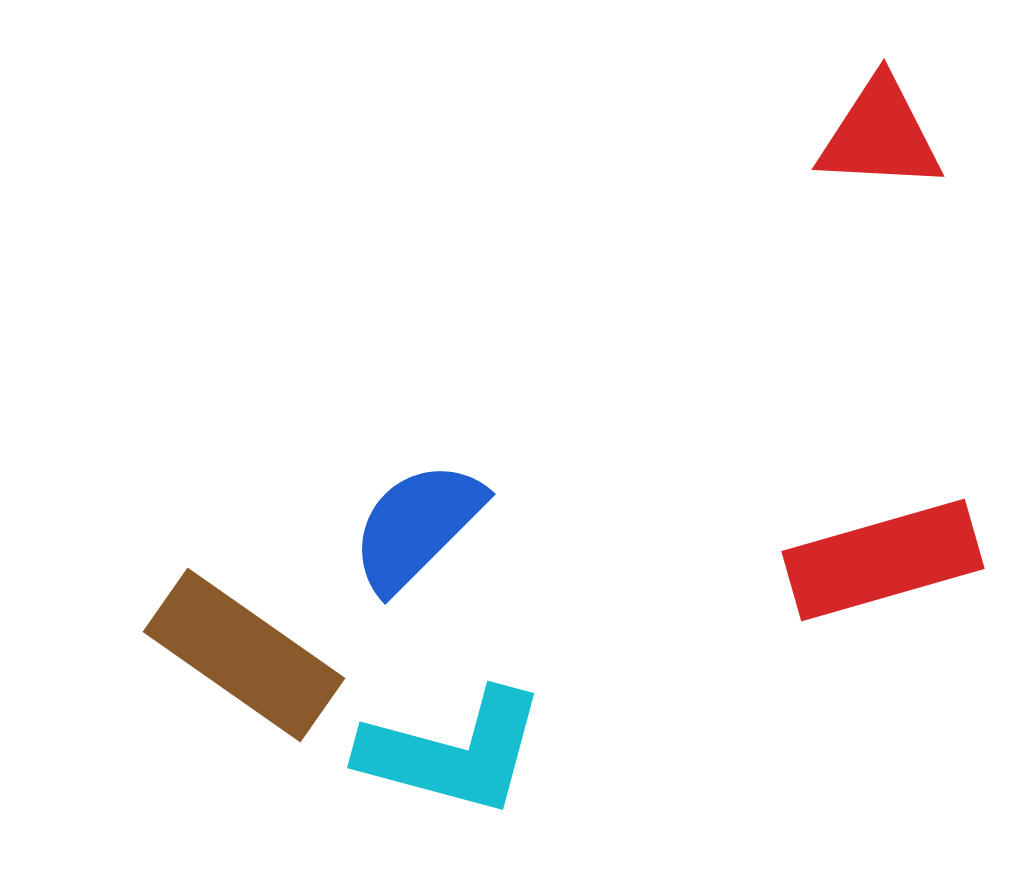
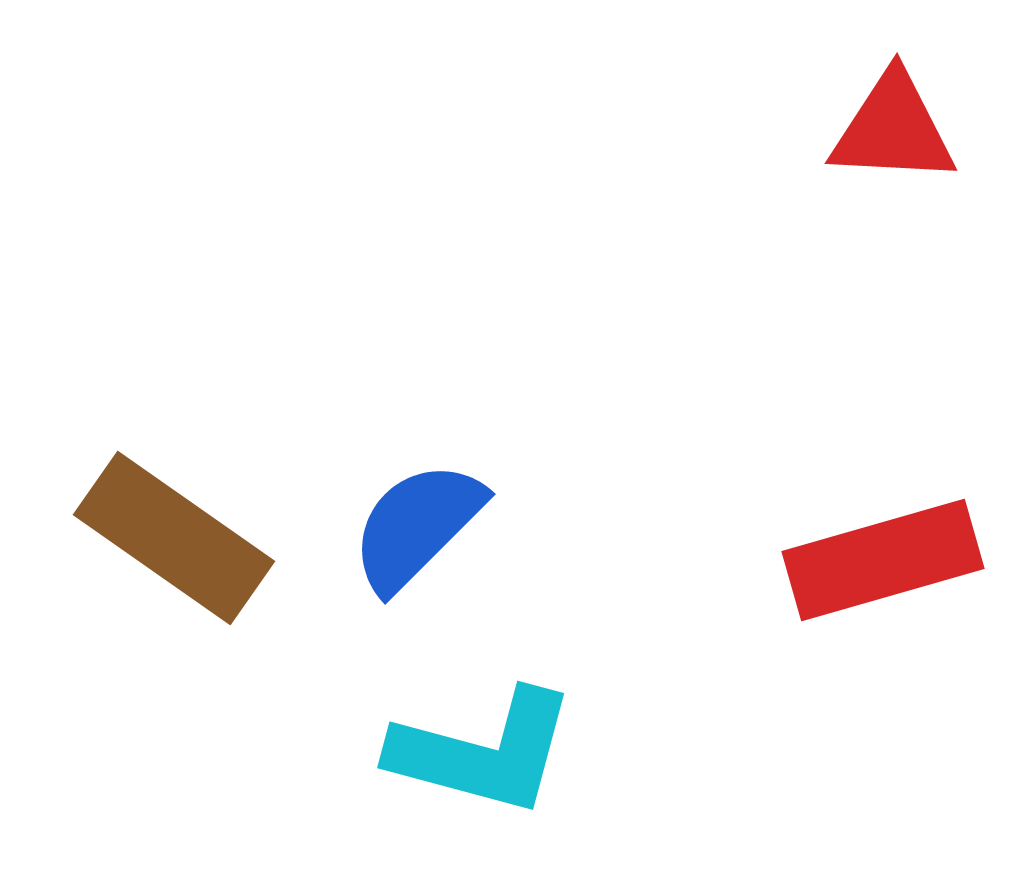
red triangle: moved 13 px right, 6 px up
brown rectangle: moved 70 px left, 117 px up
cyan L-shape: moved 30 px right
